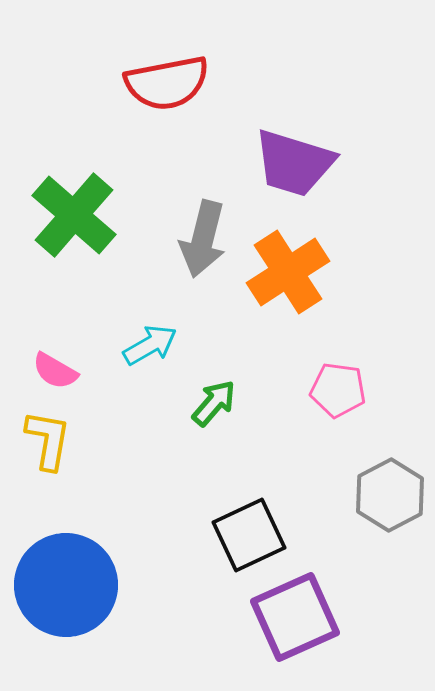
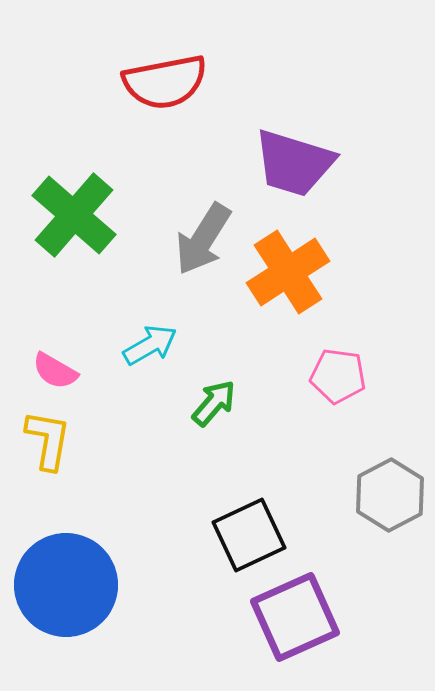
red semicircle: moved 2 px left, 1 px up
gray arrow: rotated 18 degrees clockwise
pink pentagon: moved 14 px up
